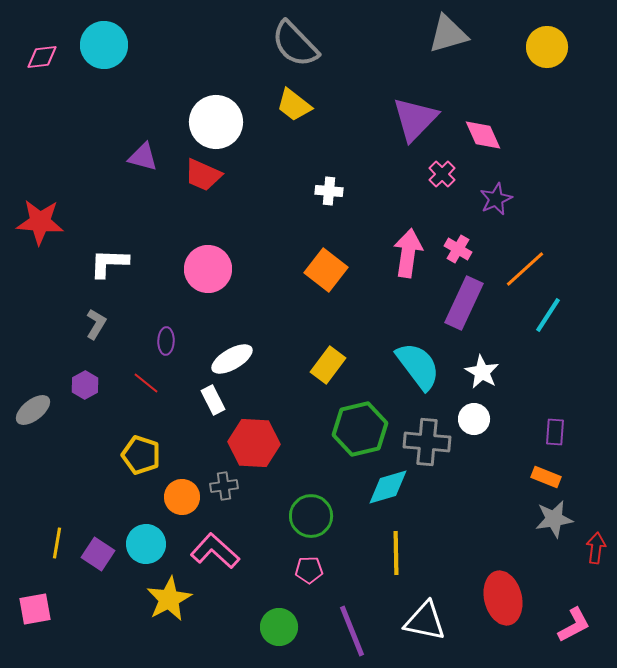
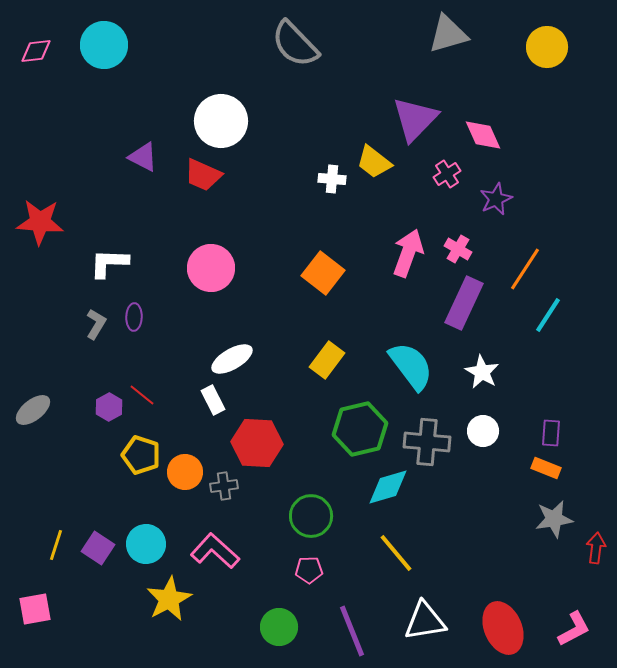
pink diamond at (42, 57): moved 6 px left, 6 px up
yellow trapezoid at (294, 105): moved 80 px right, 57 px down
white circle at (216, 122): moved 5 px right, 1 px up
purple triangle at (143, 157): rotated 12 degrees clockwise
pink cross at (442, 174): moved 5 px right; rotated 12 degrees clockwise
white cross at (329, 191): moved 3 px right, 12 px up
pink arrow at (408, 253): rotated 12 degrees clockwise
pink circle at (208, 269): moved 3 px right, 1 px up
orange line at (525, 269): rotated 15 degrees counterclockwise
orange square at (326, 270): moved 3 px left, 3 px down
purple ellipse at (166, 341): moved 32 px left, 24 px up
yellow rectangle at (328, 365): moved 1 px left, 5 px up
cyan semicircle at (418, 366): moved 7 px left
red line at (146, 383): moved 4 px left, 12 px down
purple hexagon at (85, 385): moved 24 px right, 22 px down
white circle at (474, 419): moved 9 px right, 12 px down
purple rectangle at (555, 432): moved 4 px left, 1 px down
red hexagon at (254, 443): moved 3 px right
orange rectangle at (546, 477): moved 9 px up
orange circle at (182, 497): moved 3 px right, 25 px up
yellow line at (57, 543): moved 1 px left, 2 px down; rotated 8 degrees clockwise
yellow line at (396, 553): rotated 39 degrees counterclockwise
purple square at (98, 554): moved 6 px up
red ellipse at (503, 598): moved 30 px down; rotated 9 degrees counterclockwise
white triangle at (425, 621): rotated 21 degrees counterclockwise
pink L-shape at (574, 625): moved 4 px down
